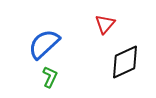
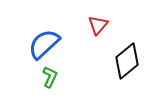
red triangle: moved 7 px left, 1 px down
black diamond: moved 2 px right, 1 px up; rotated 15 degrees counterclockwise
